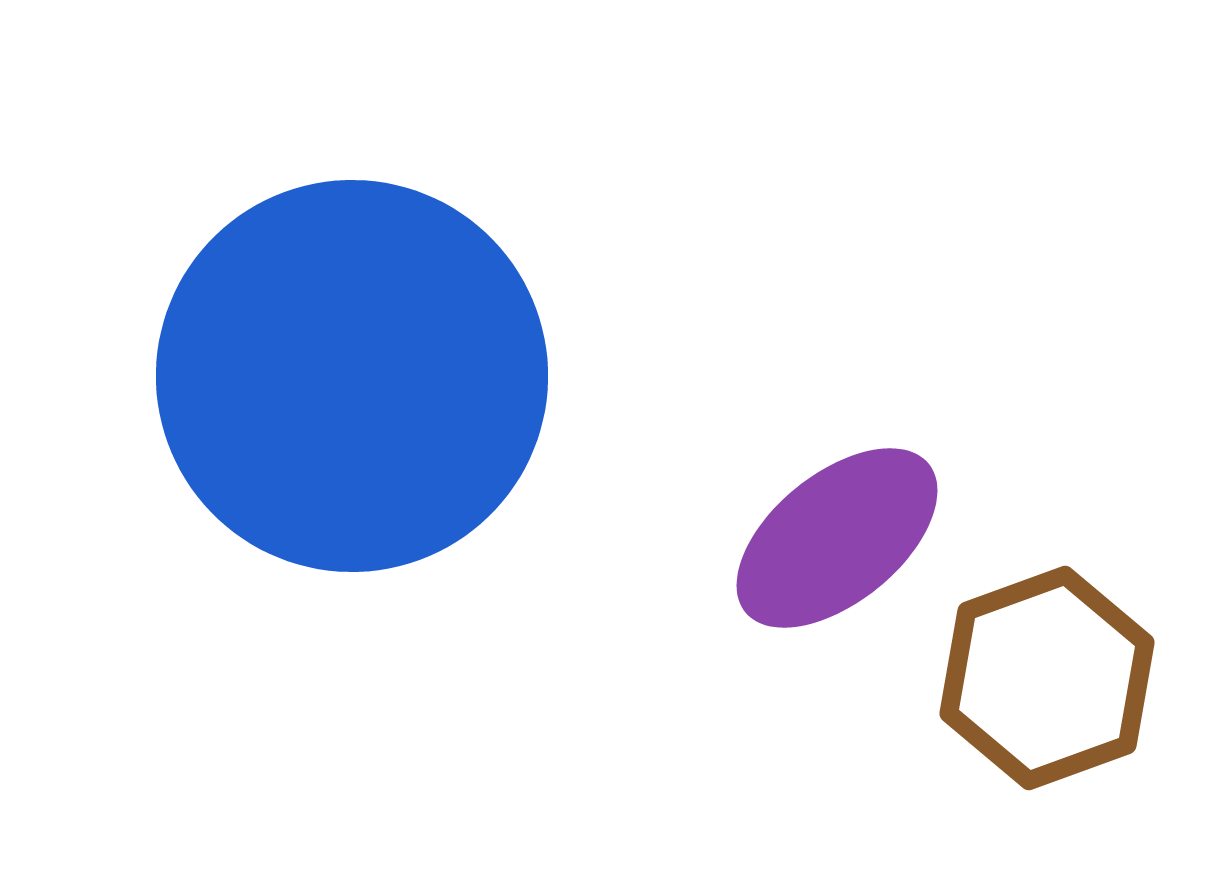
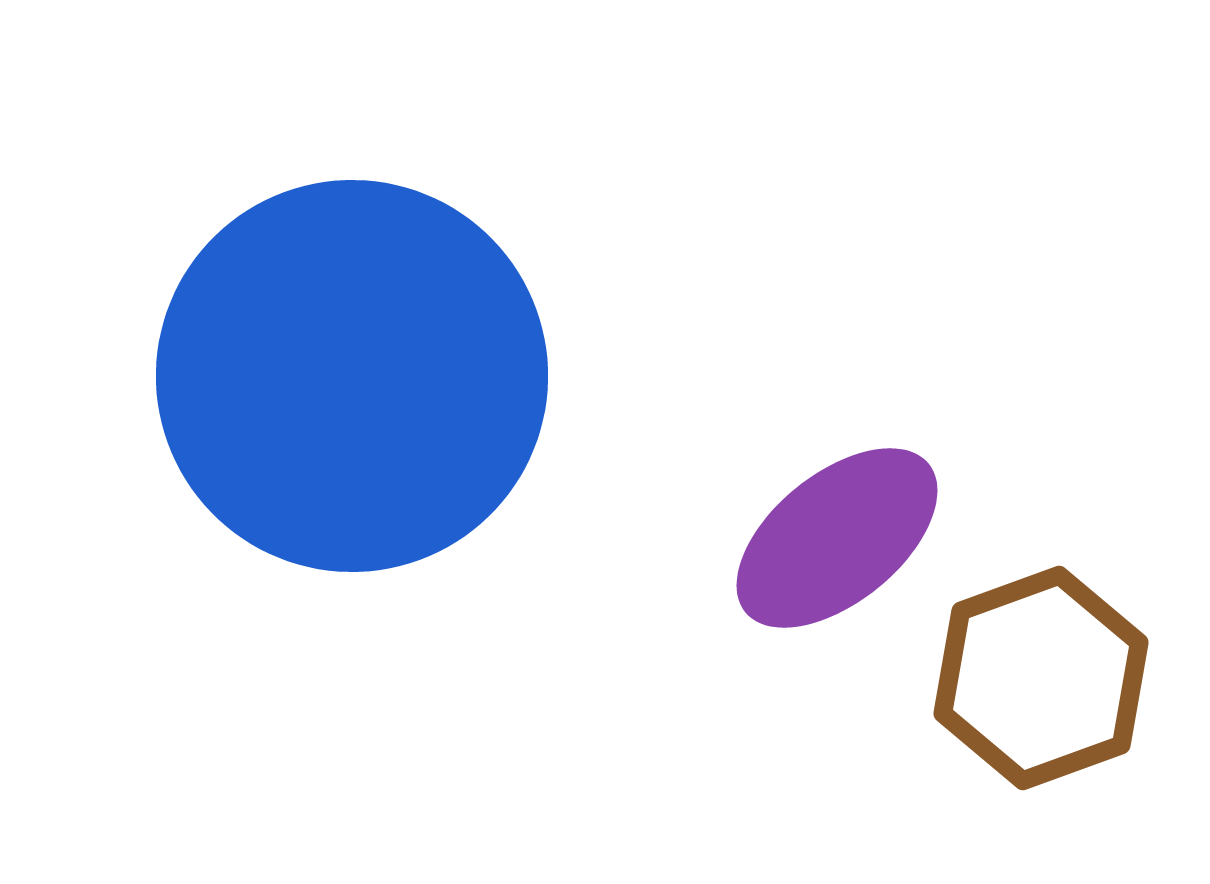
brown hexagon: moved 6 px left
